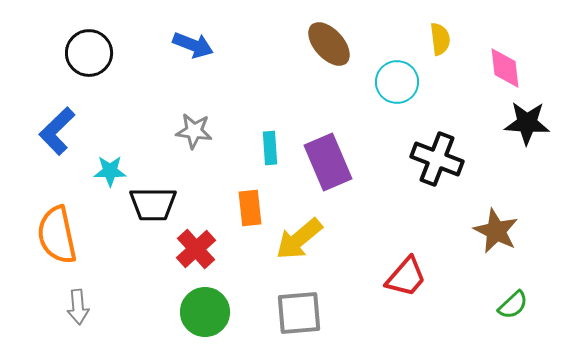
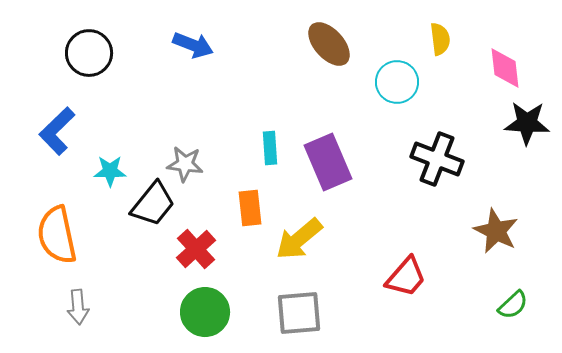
gray star: moved 9 px left, 33 px down
black trapezoid: rotated 51 degrees counterclockwise
